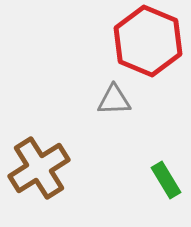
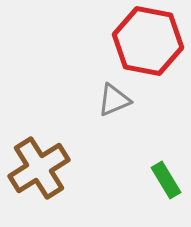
red hexagon: rotated 12 degrees counterclockwise
gray triangle: rotated 21 degrees counterclockwise
